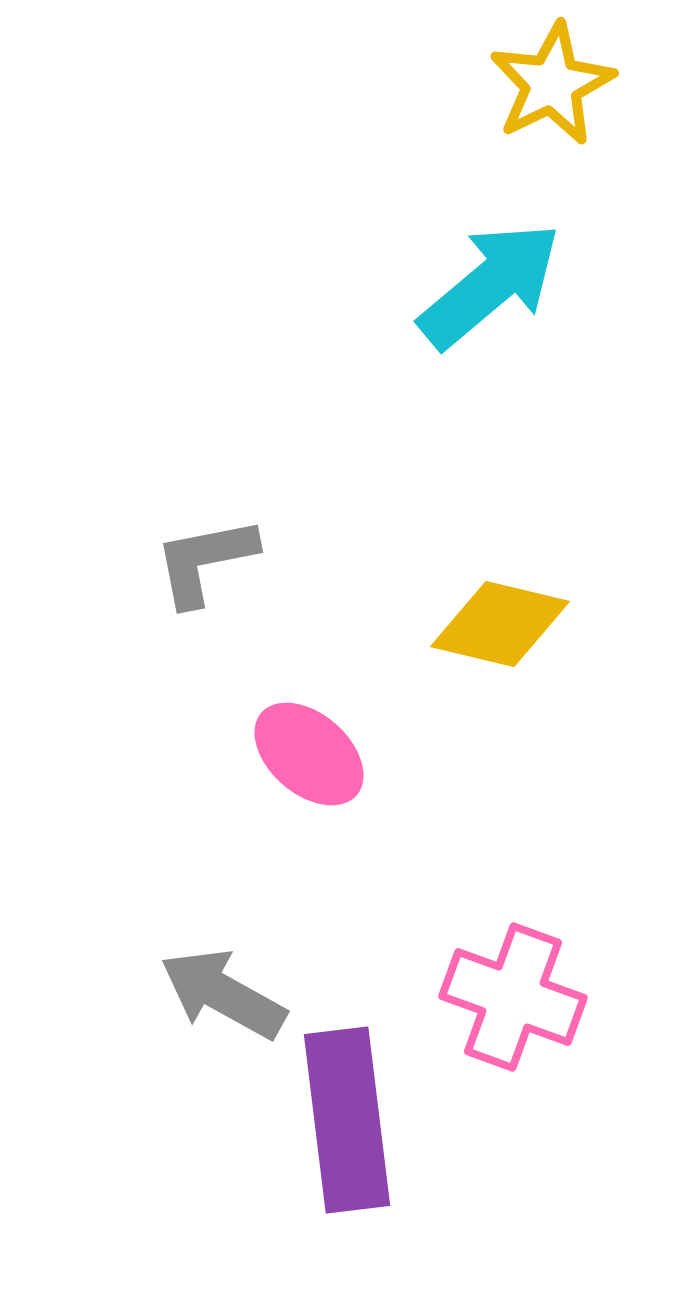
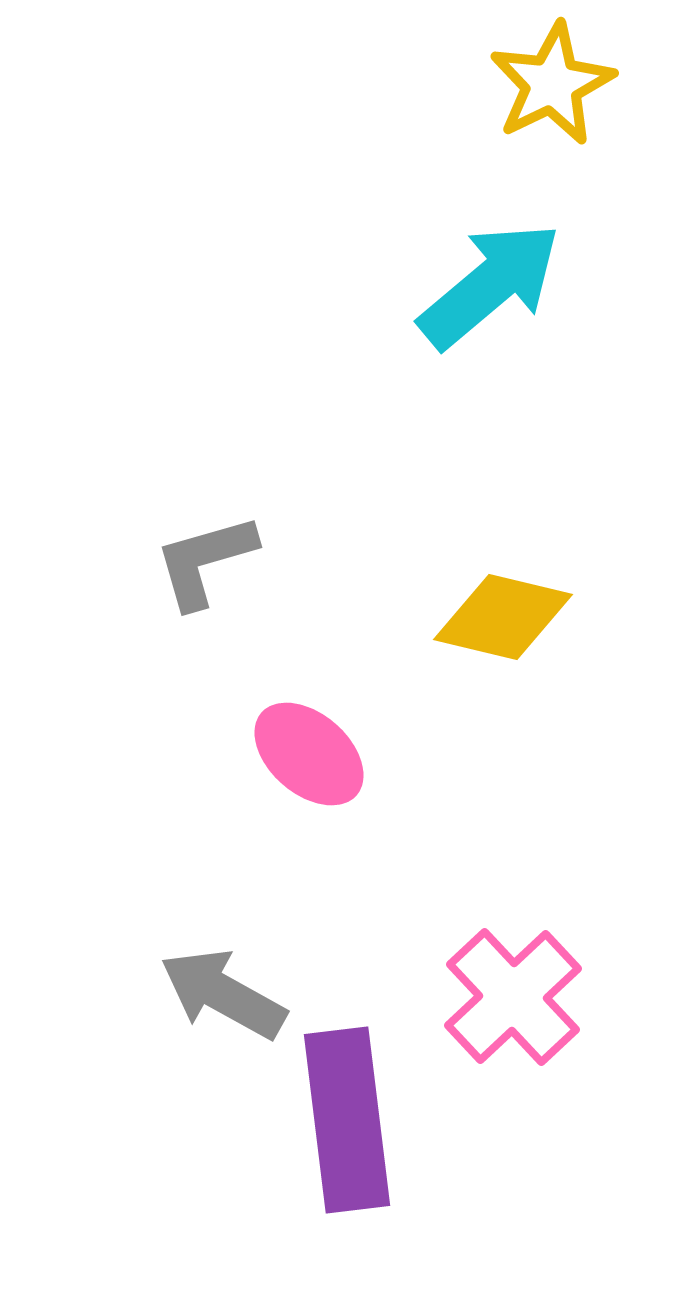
gray L-shape: rotated 5 degrees counterclockwise
yellow diamond: moved 3 px right, 7 px up
pink cross: rotated 27 degrees clockwise
